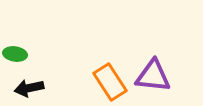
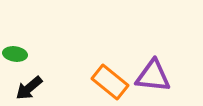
orange rectangle: rotated 18 degrees counterclockwise
black arrow: rotated 28 degrees counterclockwise
